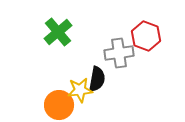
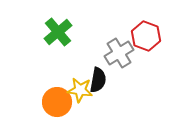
gray cross: rotated 24 degrees counterclockwise
black semicircle: moved 1 px right, 1 px down
yellow star: rotated 15 degrees clockwise
orange circle: moved 2 px left, 3 px up
